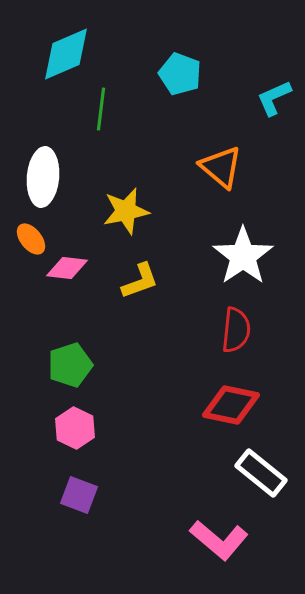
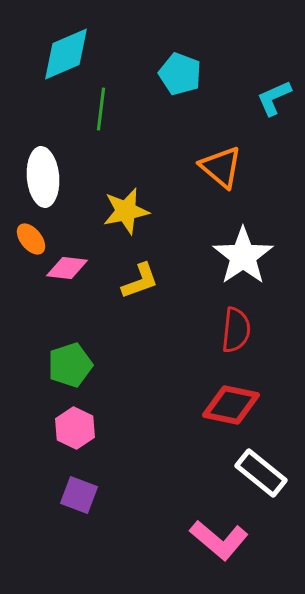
white ellipse: rotated 10 degrees counterclockwise
